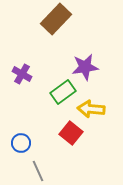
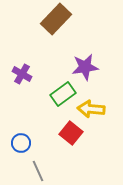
green rectangle: moved 2 px down
